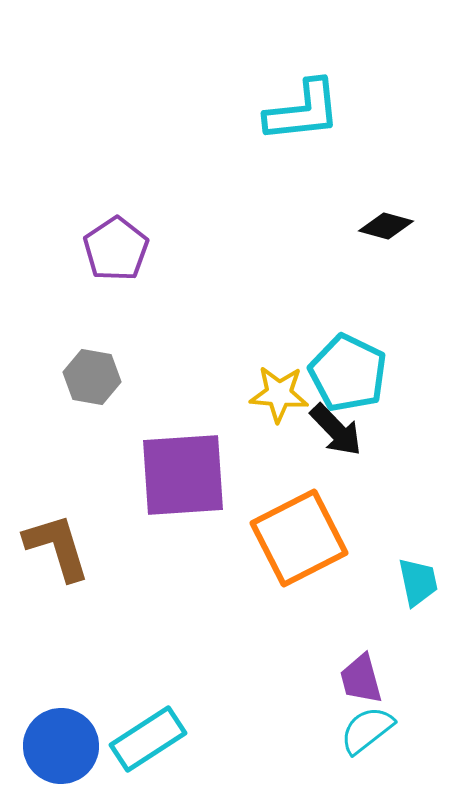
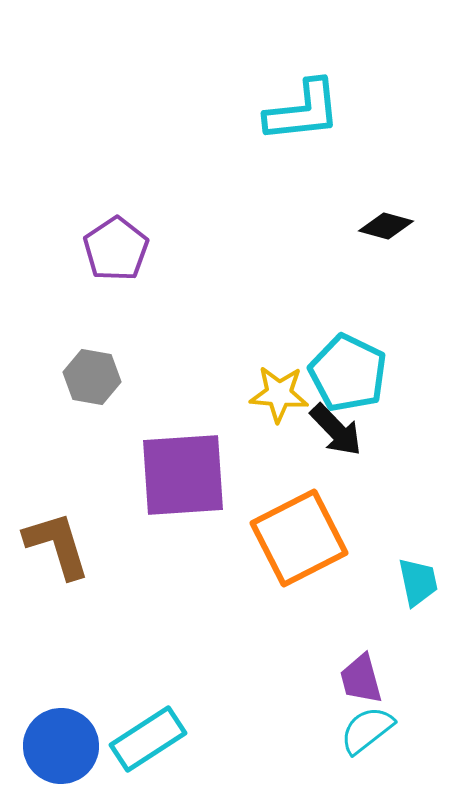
brown L-shape: moved 2 px up
